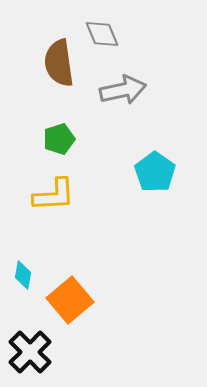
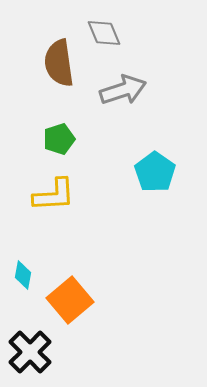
gray diamond: moved 2 px right, 1 px up
gray arrow: rotated 6 degrees counterclockwise
